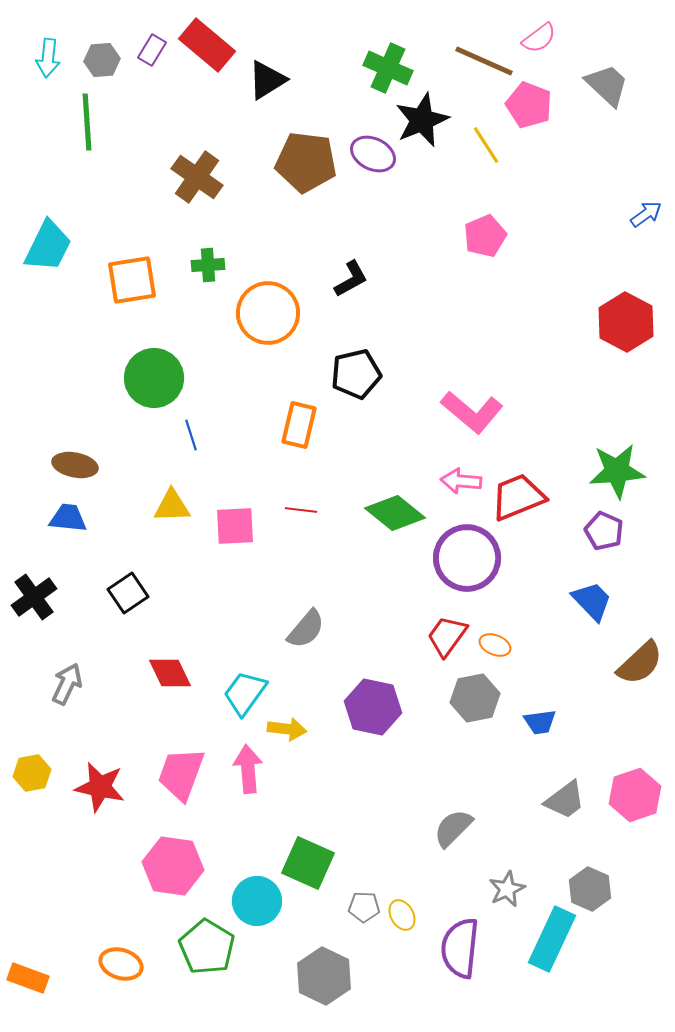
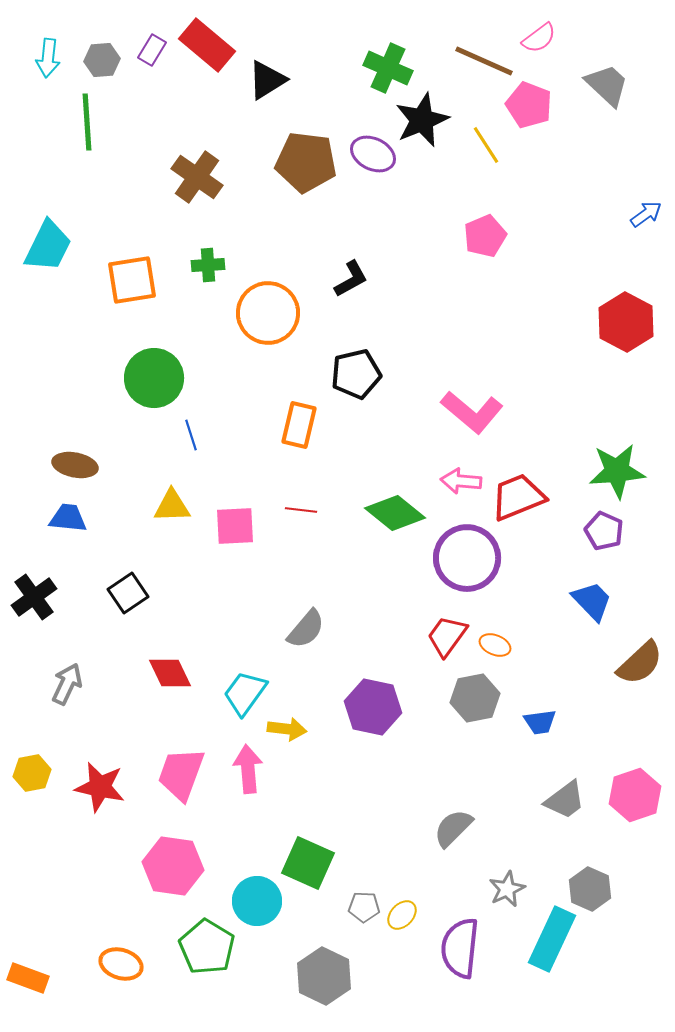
yellow ellipse at (402, 915): rotated 72 degrees clockwise
